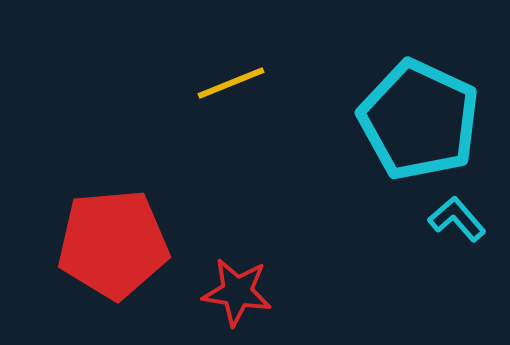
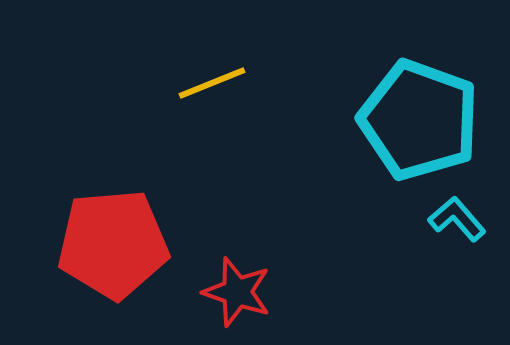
yellow line: moved 19 px left
cyan pentagon: rotated 5 degrees counterclockwise
red star: rotated 10 degrees clockwise
